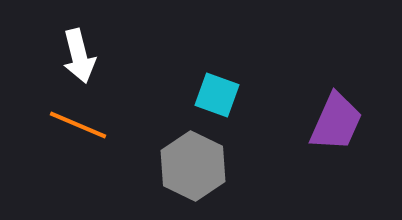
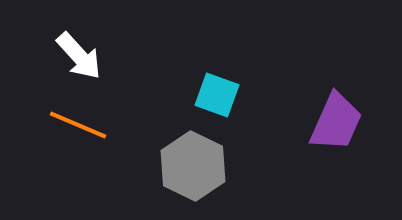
white arrow: rotated 28 degrees counterclockwise
